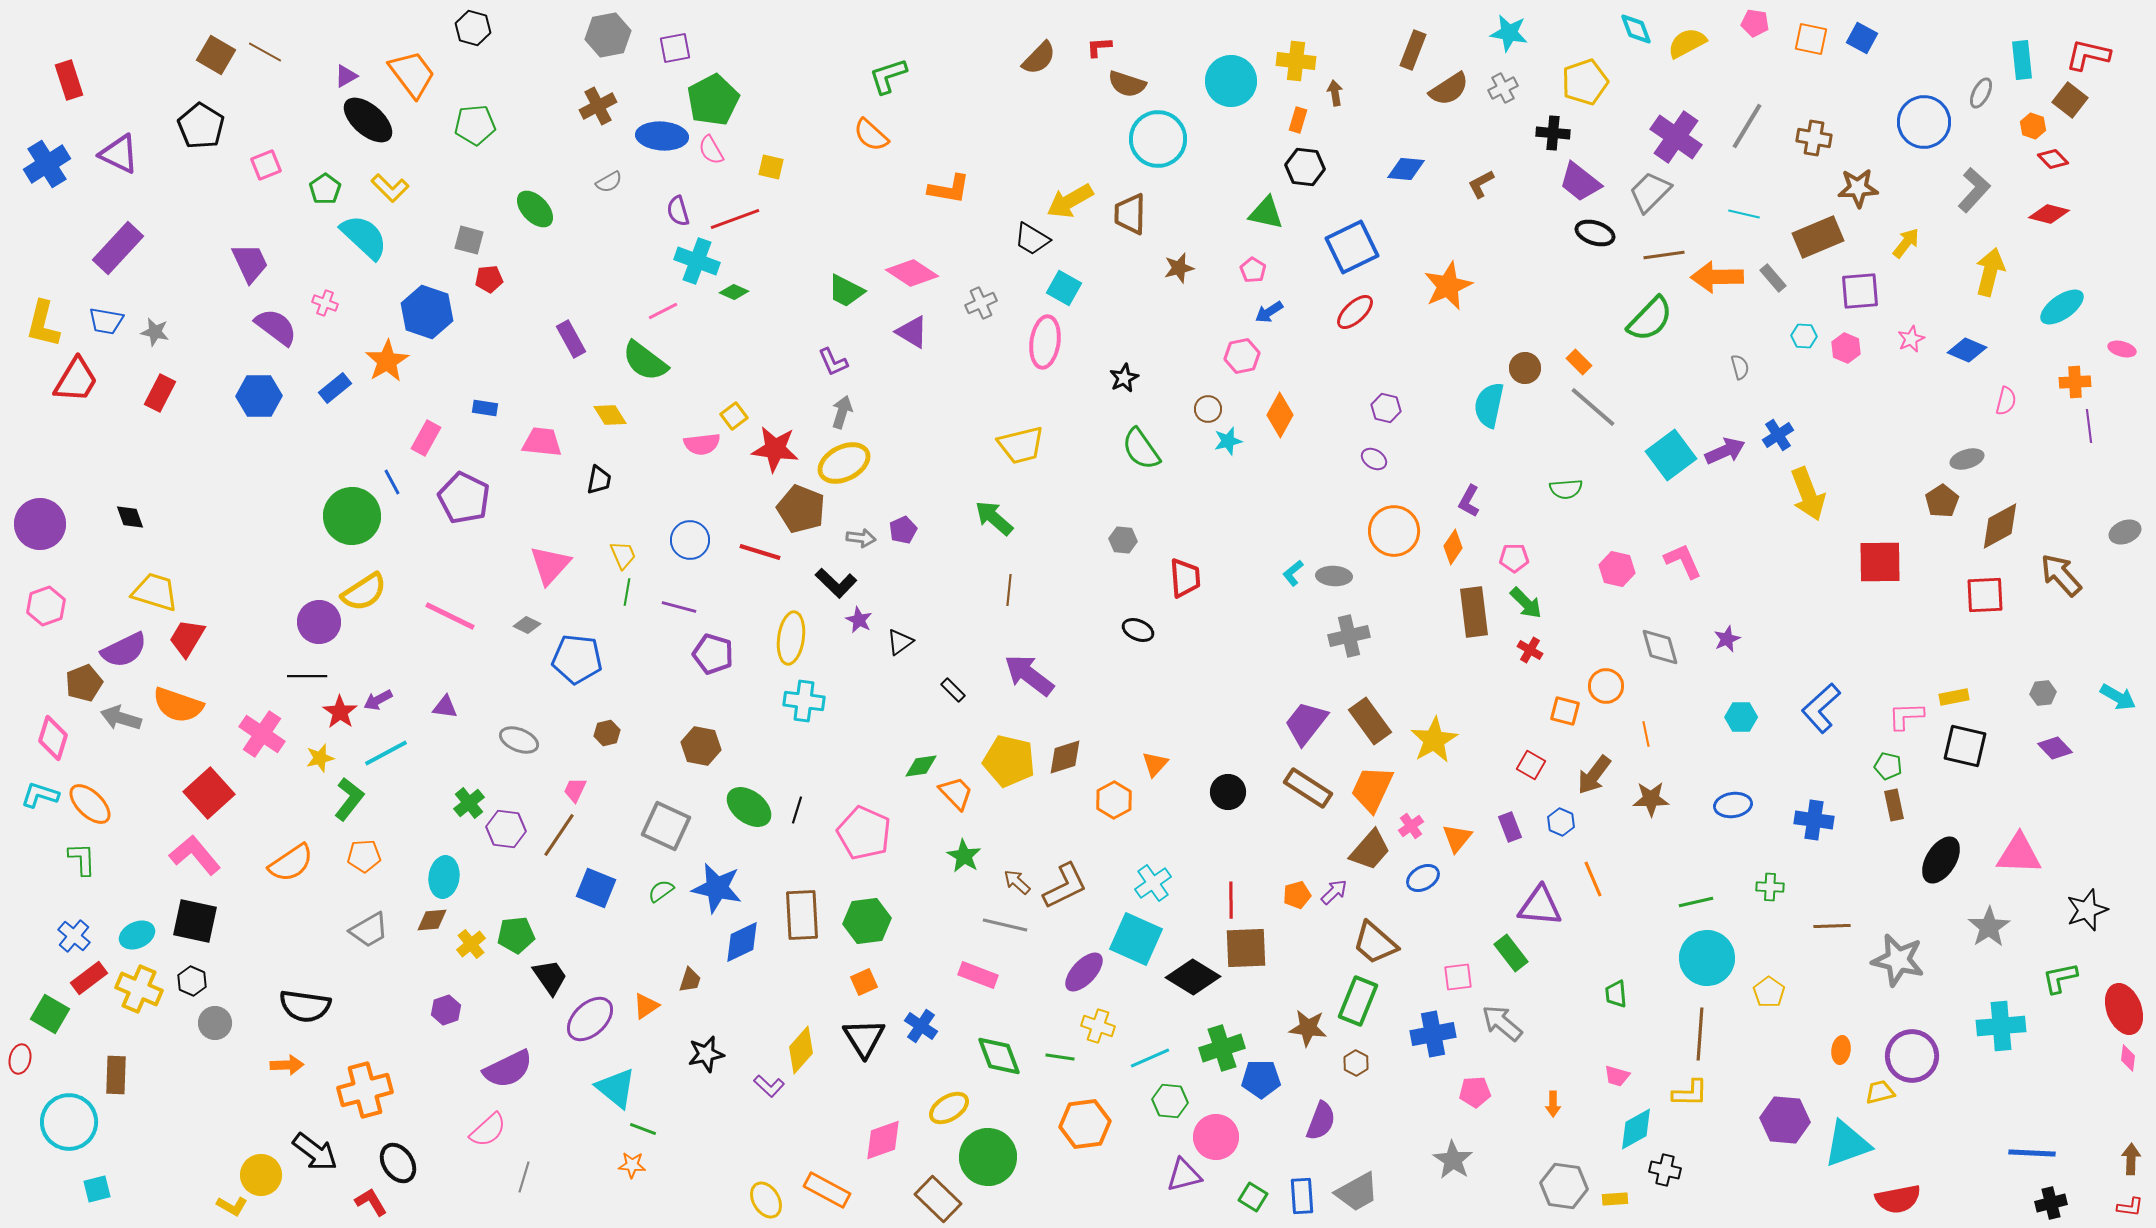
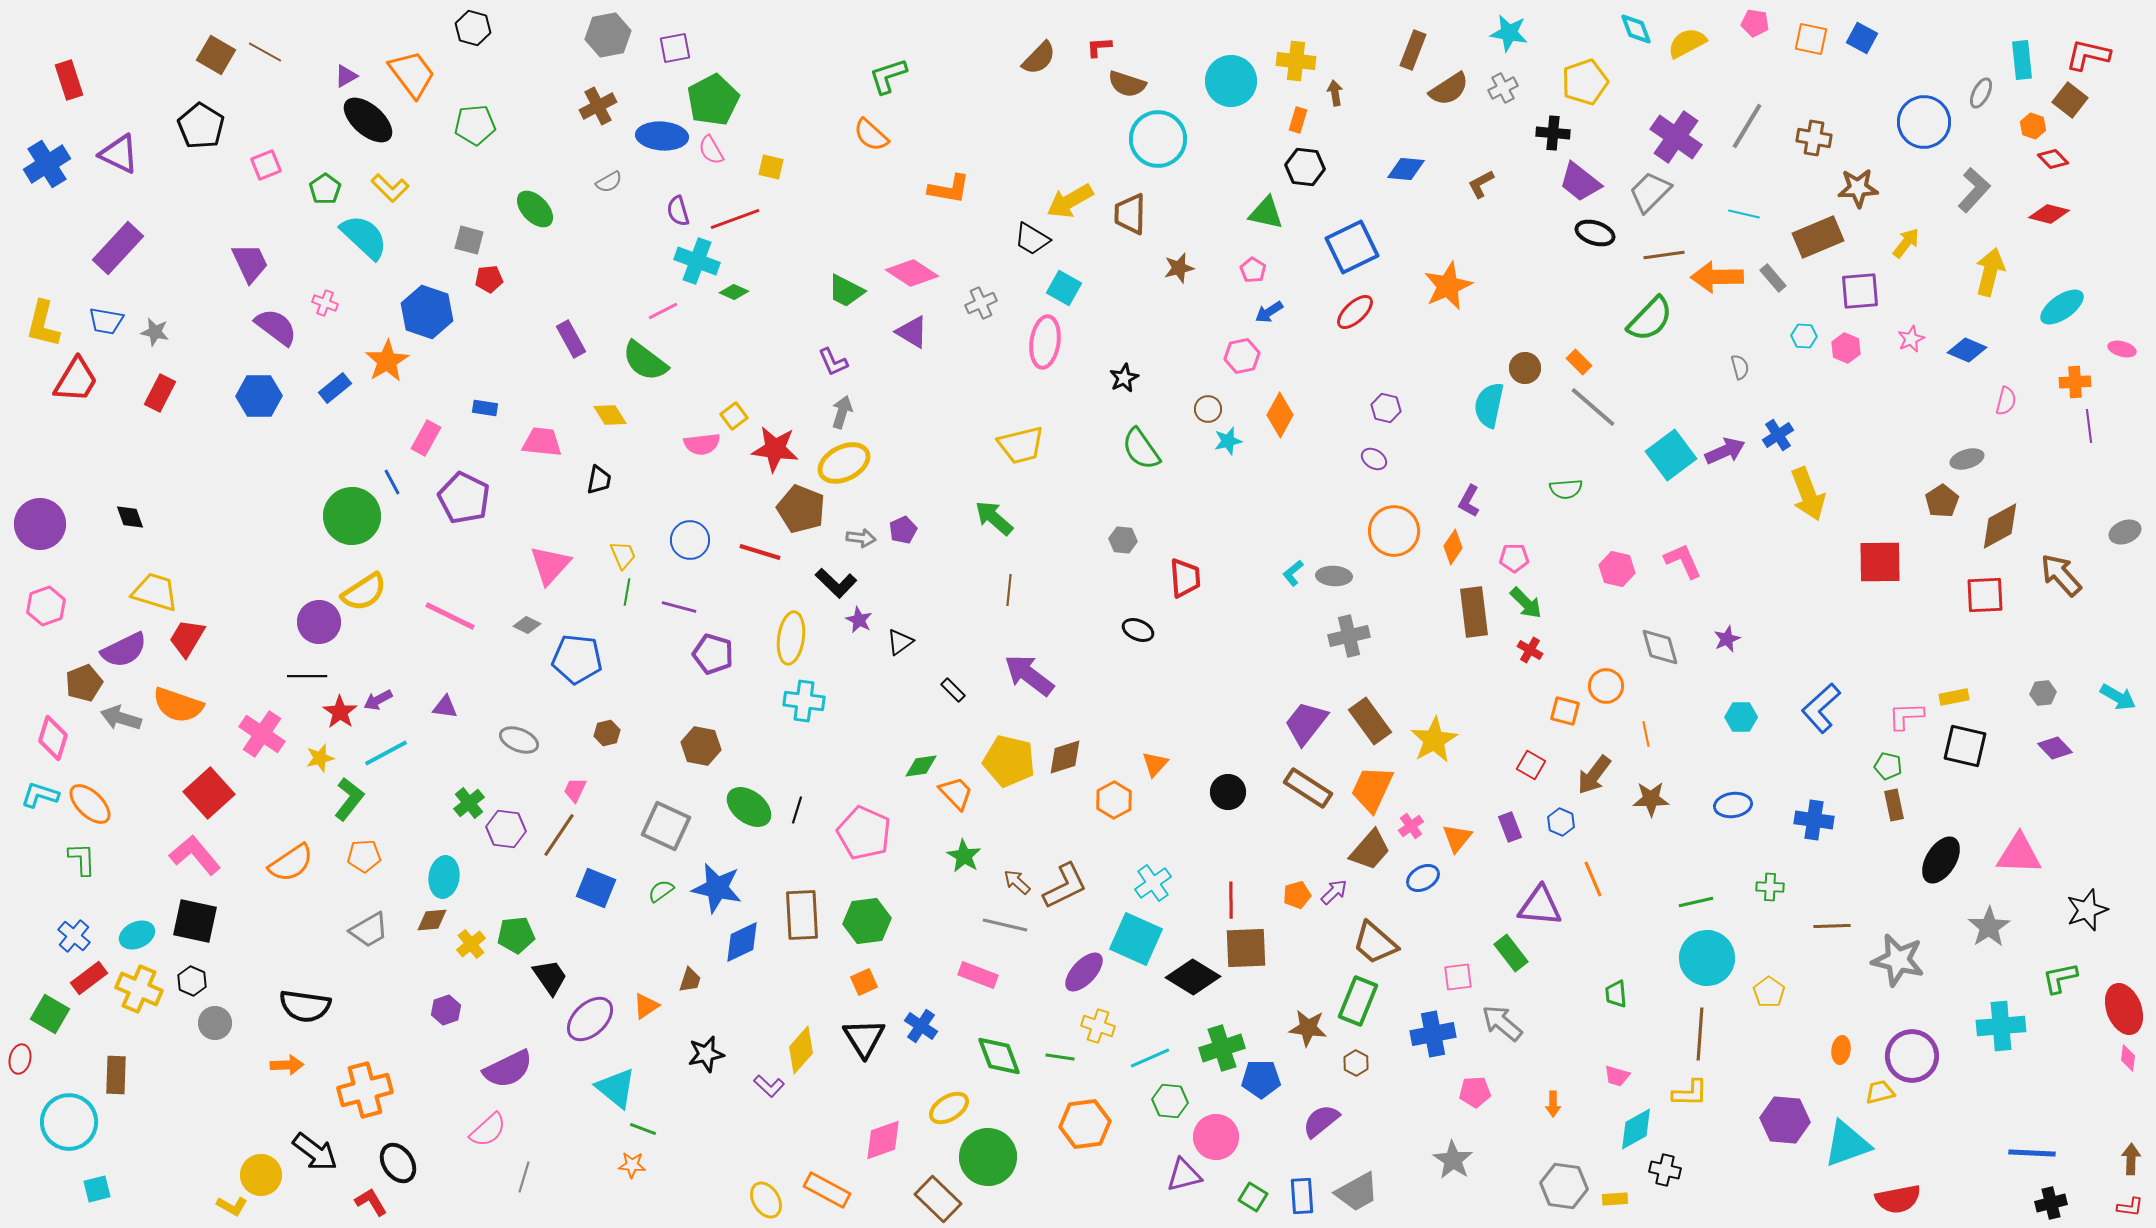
purple semicircle at (1321, 1121): rotated 150 degrees counterclockwise
